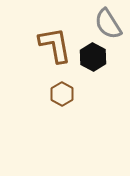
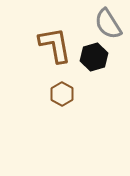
black hexagon: moved 1 px right; rotated 16 degrees clockwise
